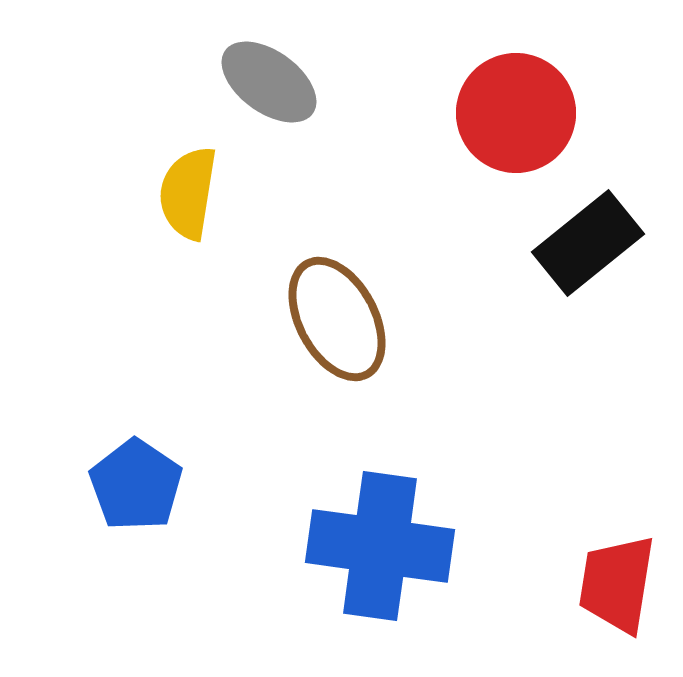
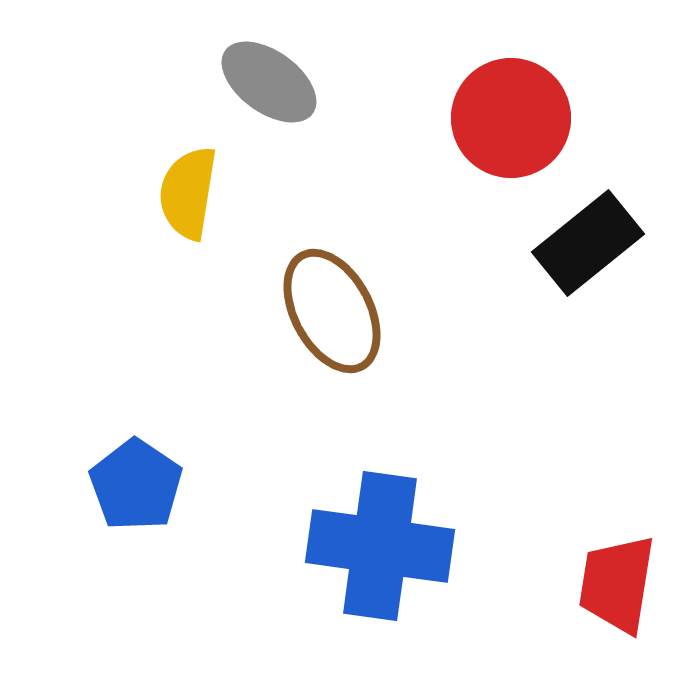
red circle: moved 5 px left, 5 px down
brown ellipse: moved 5 px left, 8 px up
